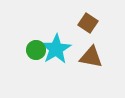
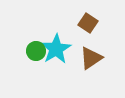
green circle: moved 1 px down
brown triangle: moved 1 px down; rotated 45 degrees counterclockwise
